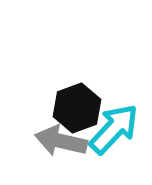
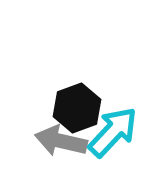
cyan arrow: moved 1 px left, 3 px down
